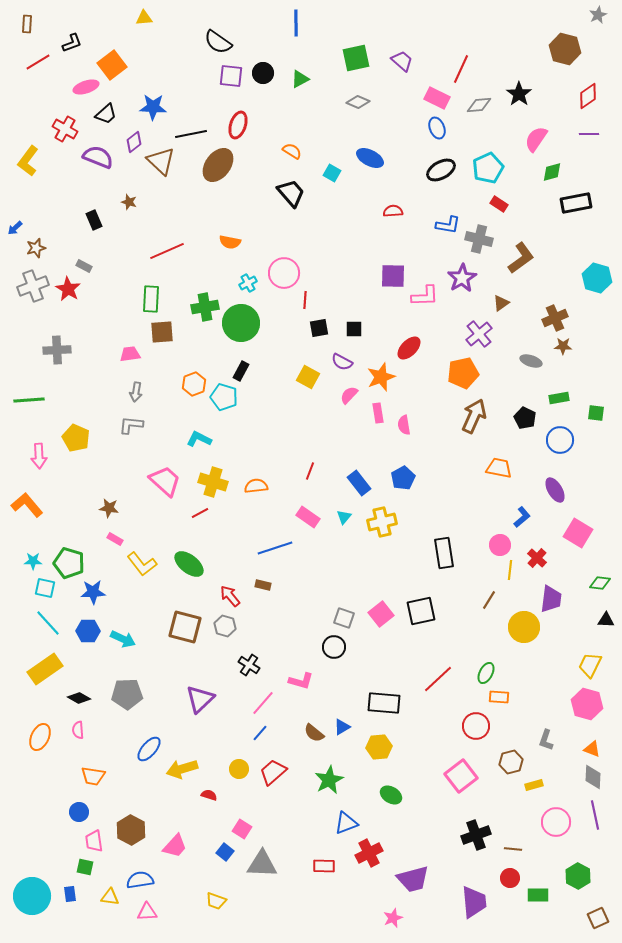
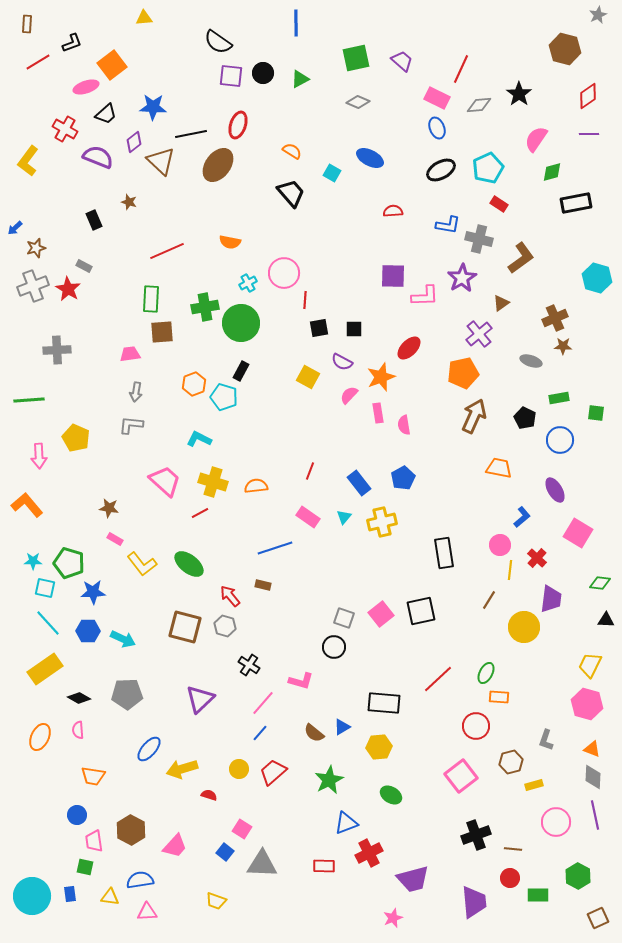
blue circle at (79, 812): moved 2 px left, 3 px down
